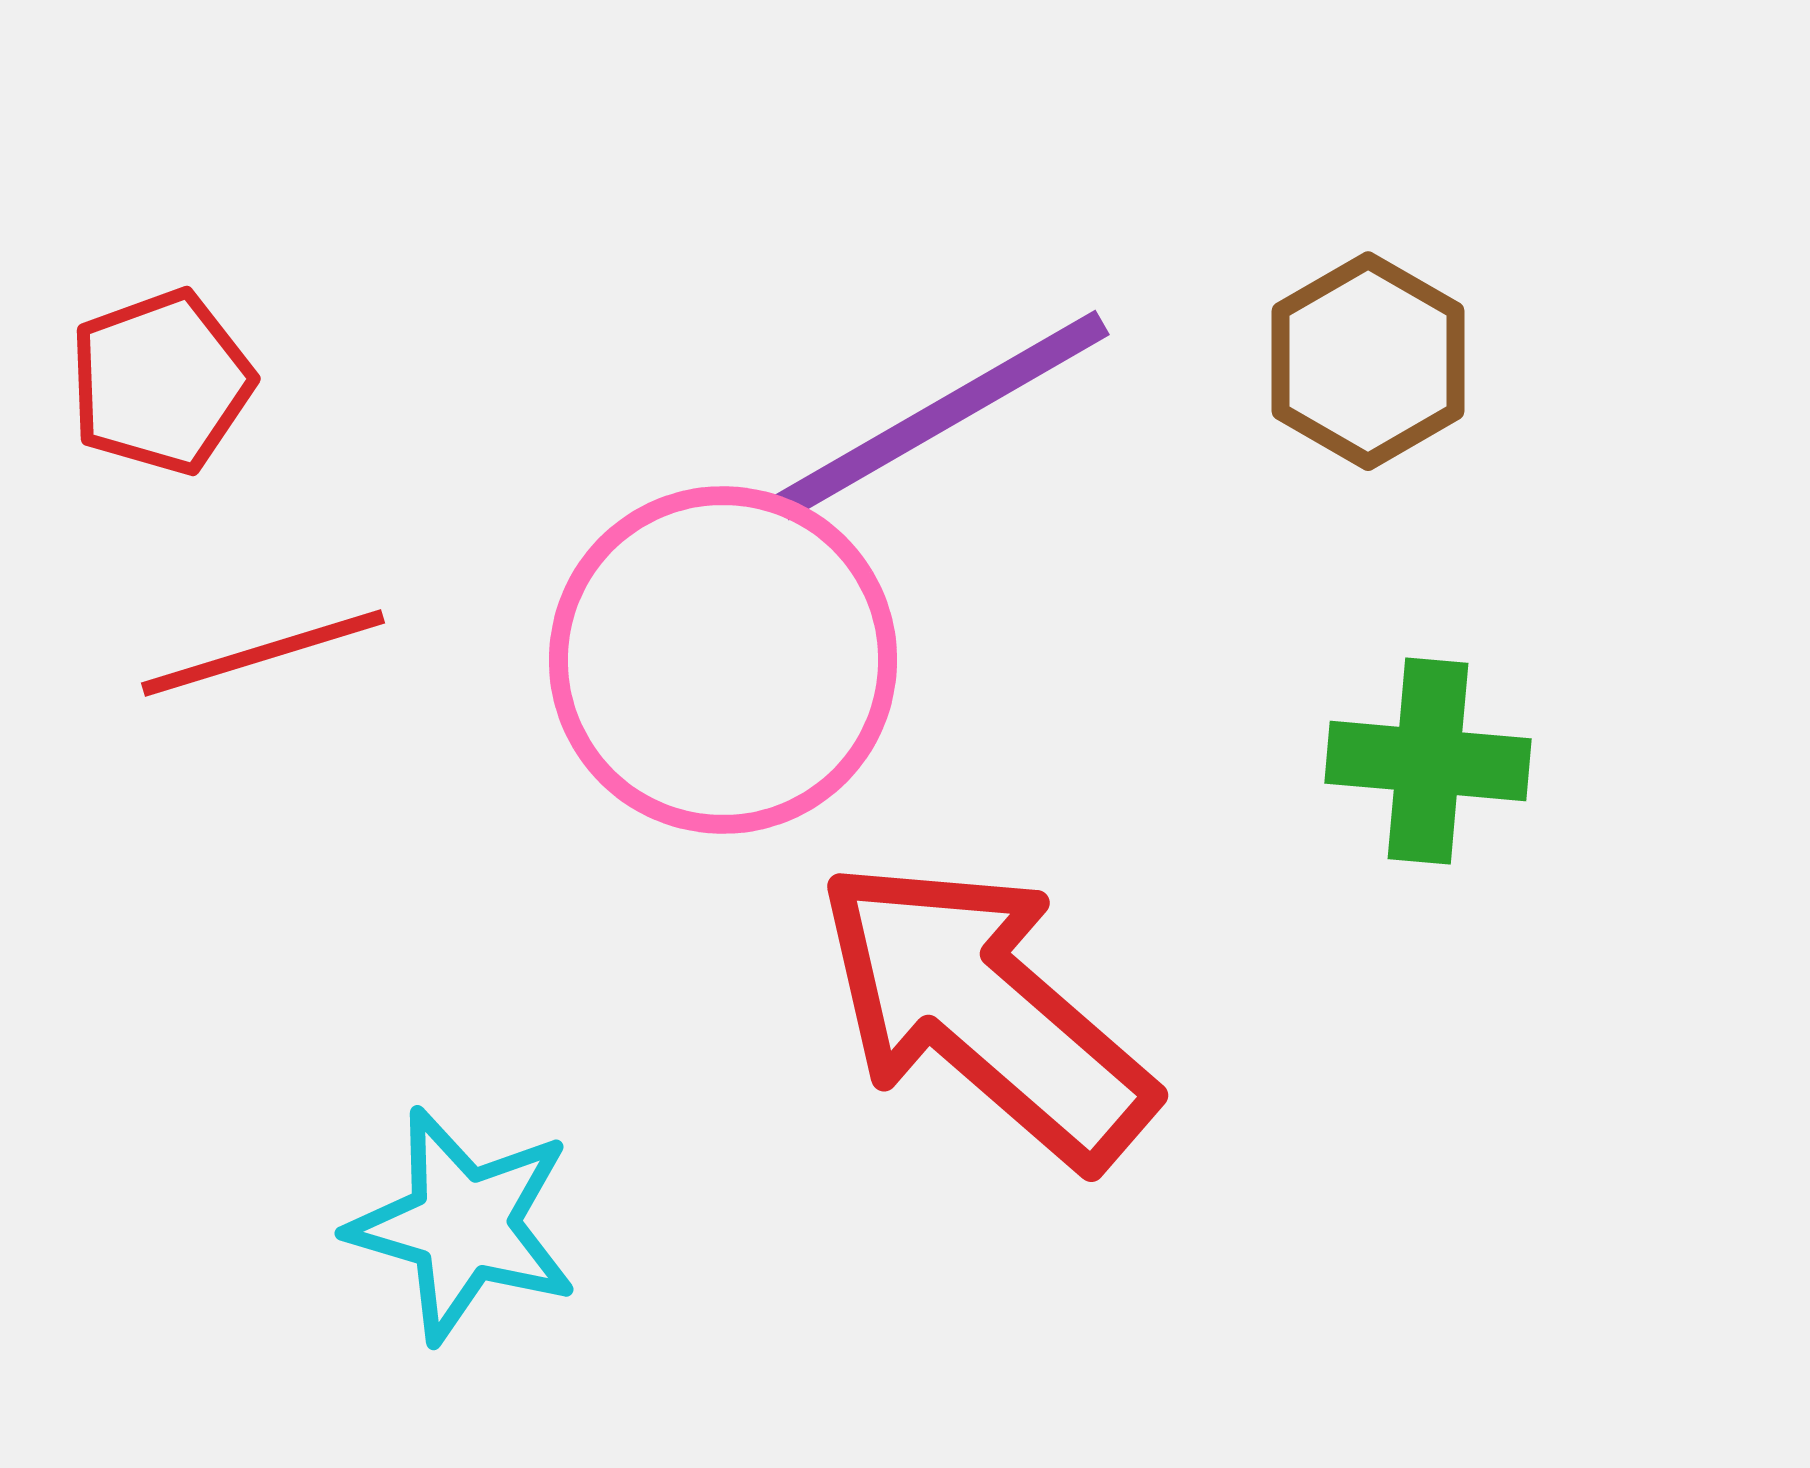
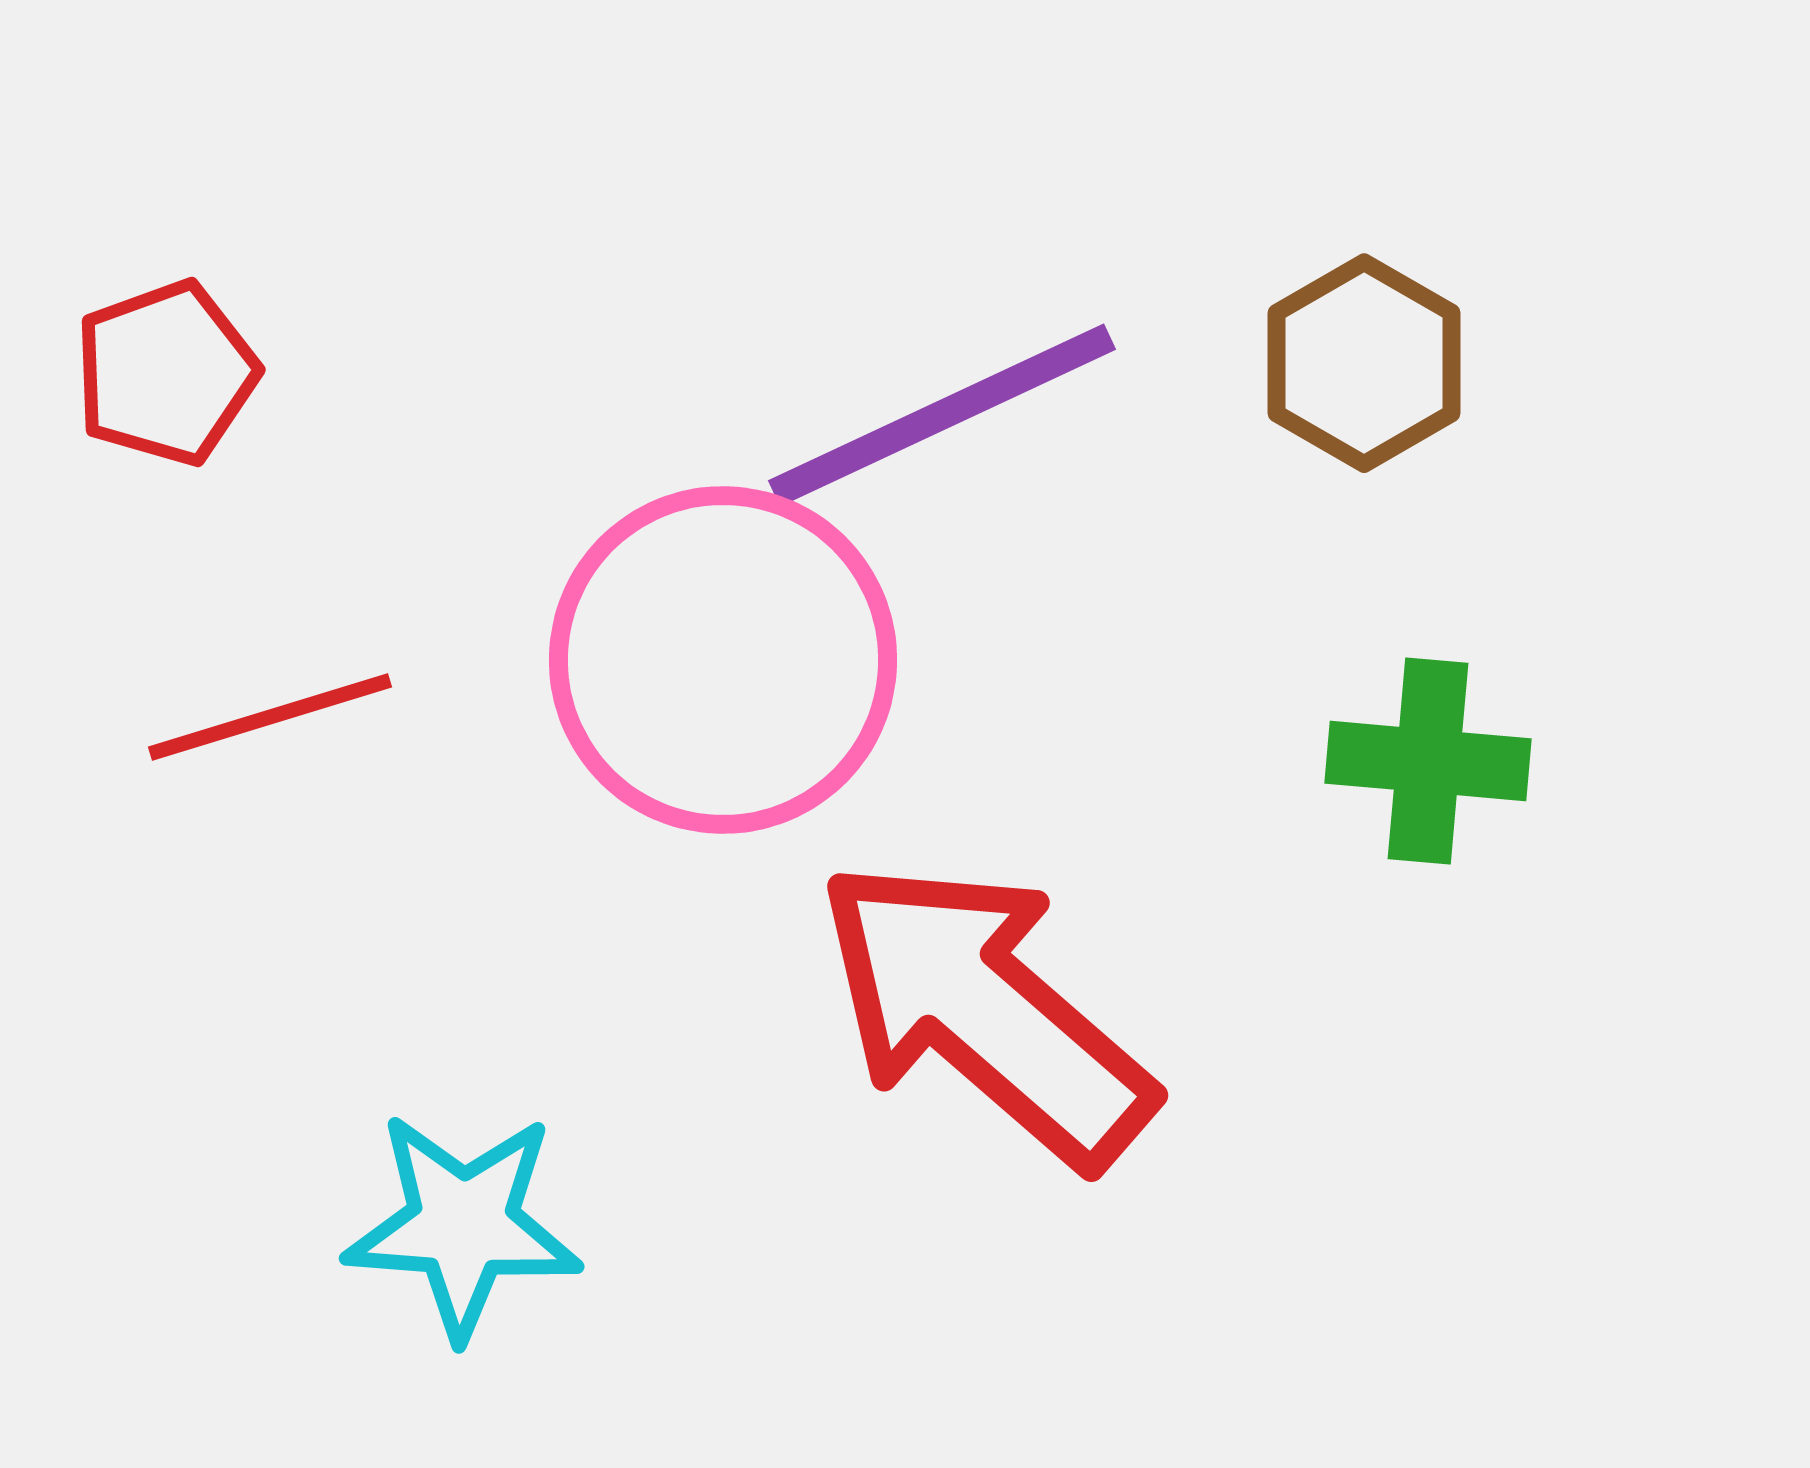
brown hexagon: moved 4 px left, 2 px down
red pentagon: moved 5 px right, 9 px up
purple line: rotated 5 degrees clockwise
red line: moved 7 px right, 64 px down
cyan star: rotated 12 degrees counterclockwise
